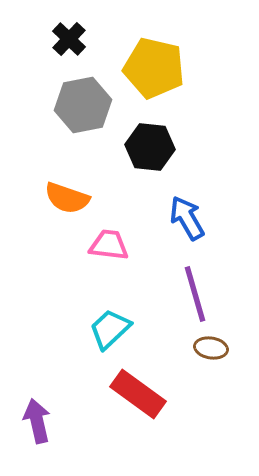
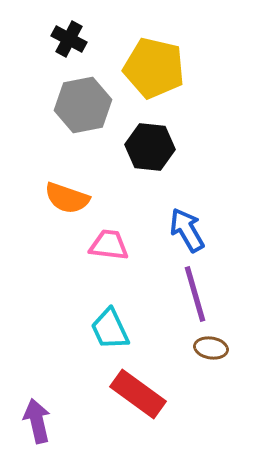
black cross: rotated 16 degrees counterclockwise
blue arrow: moved 12 px down
cyan trapezoid: rotated 72 degrees counterclockwise
